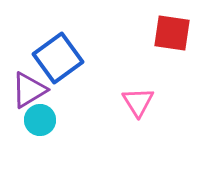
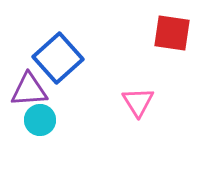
blue square: rotated 6 degrees counterclockwise
purple triangle: rotated 27 degrees clockwise
